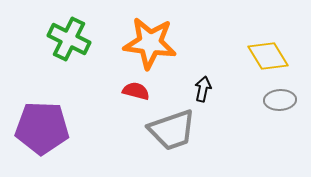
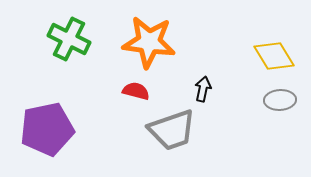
orange star: moved 1 px left, 1 px up
yellow diamond: moved 6 px right
purple pentagon: moved 5 px right, 1 px down; rotated 14 degrees counterclockwise
